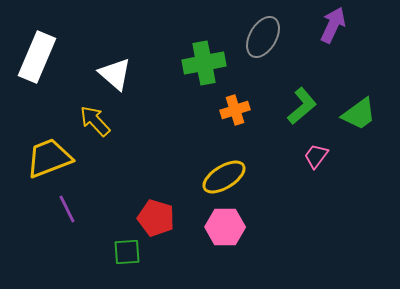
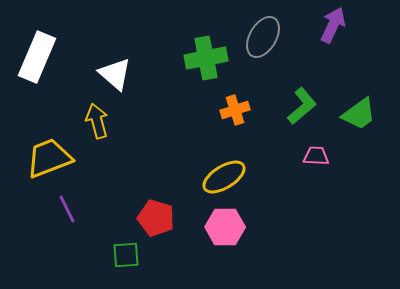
green cross: moved 2 px right, 5 px up
yellow arrow: moved 2 px right; rotated 28 degrees clockwise
pink trapezoid: rotated 56 degrees clockwise
green square: moved 1 px left, 3 px down
